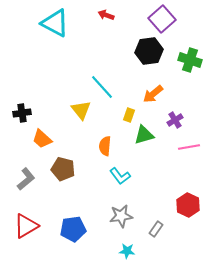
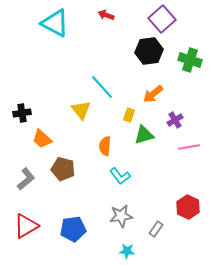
red hexagon: moved 2 px down
